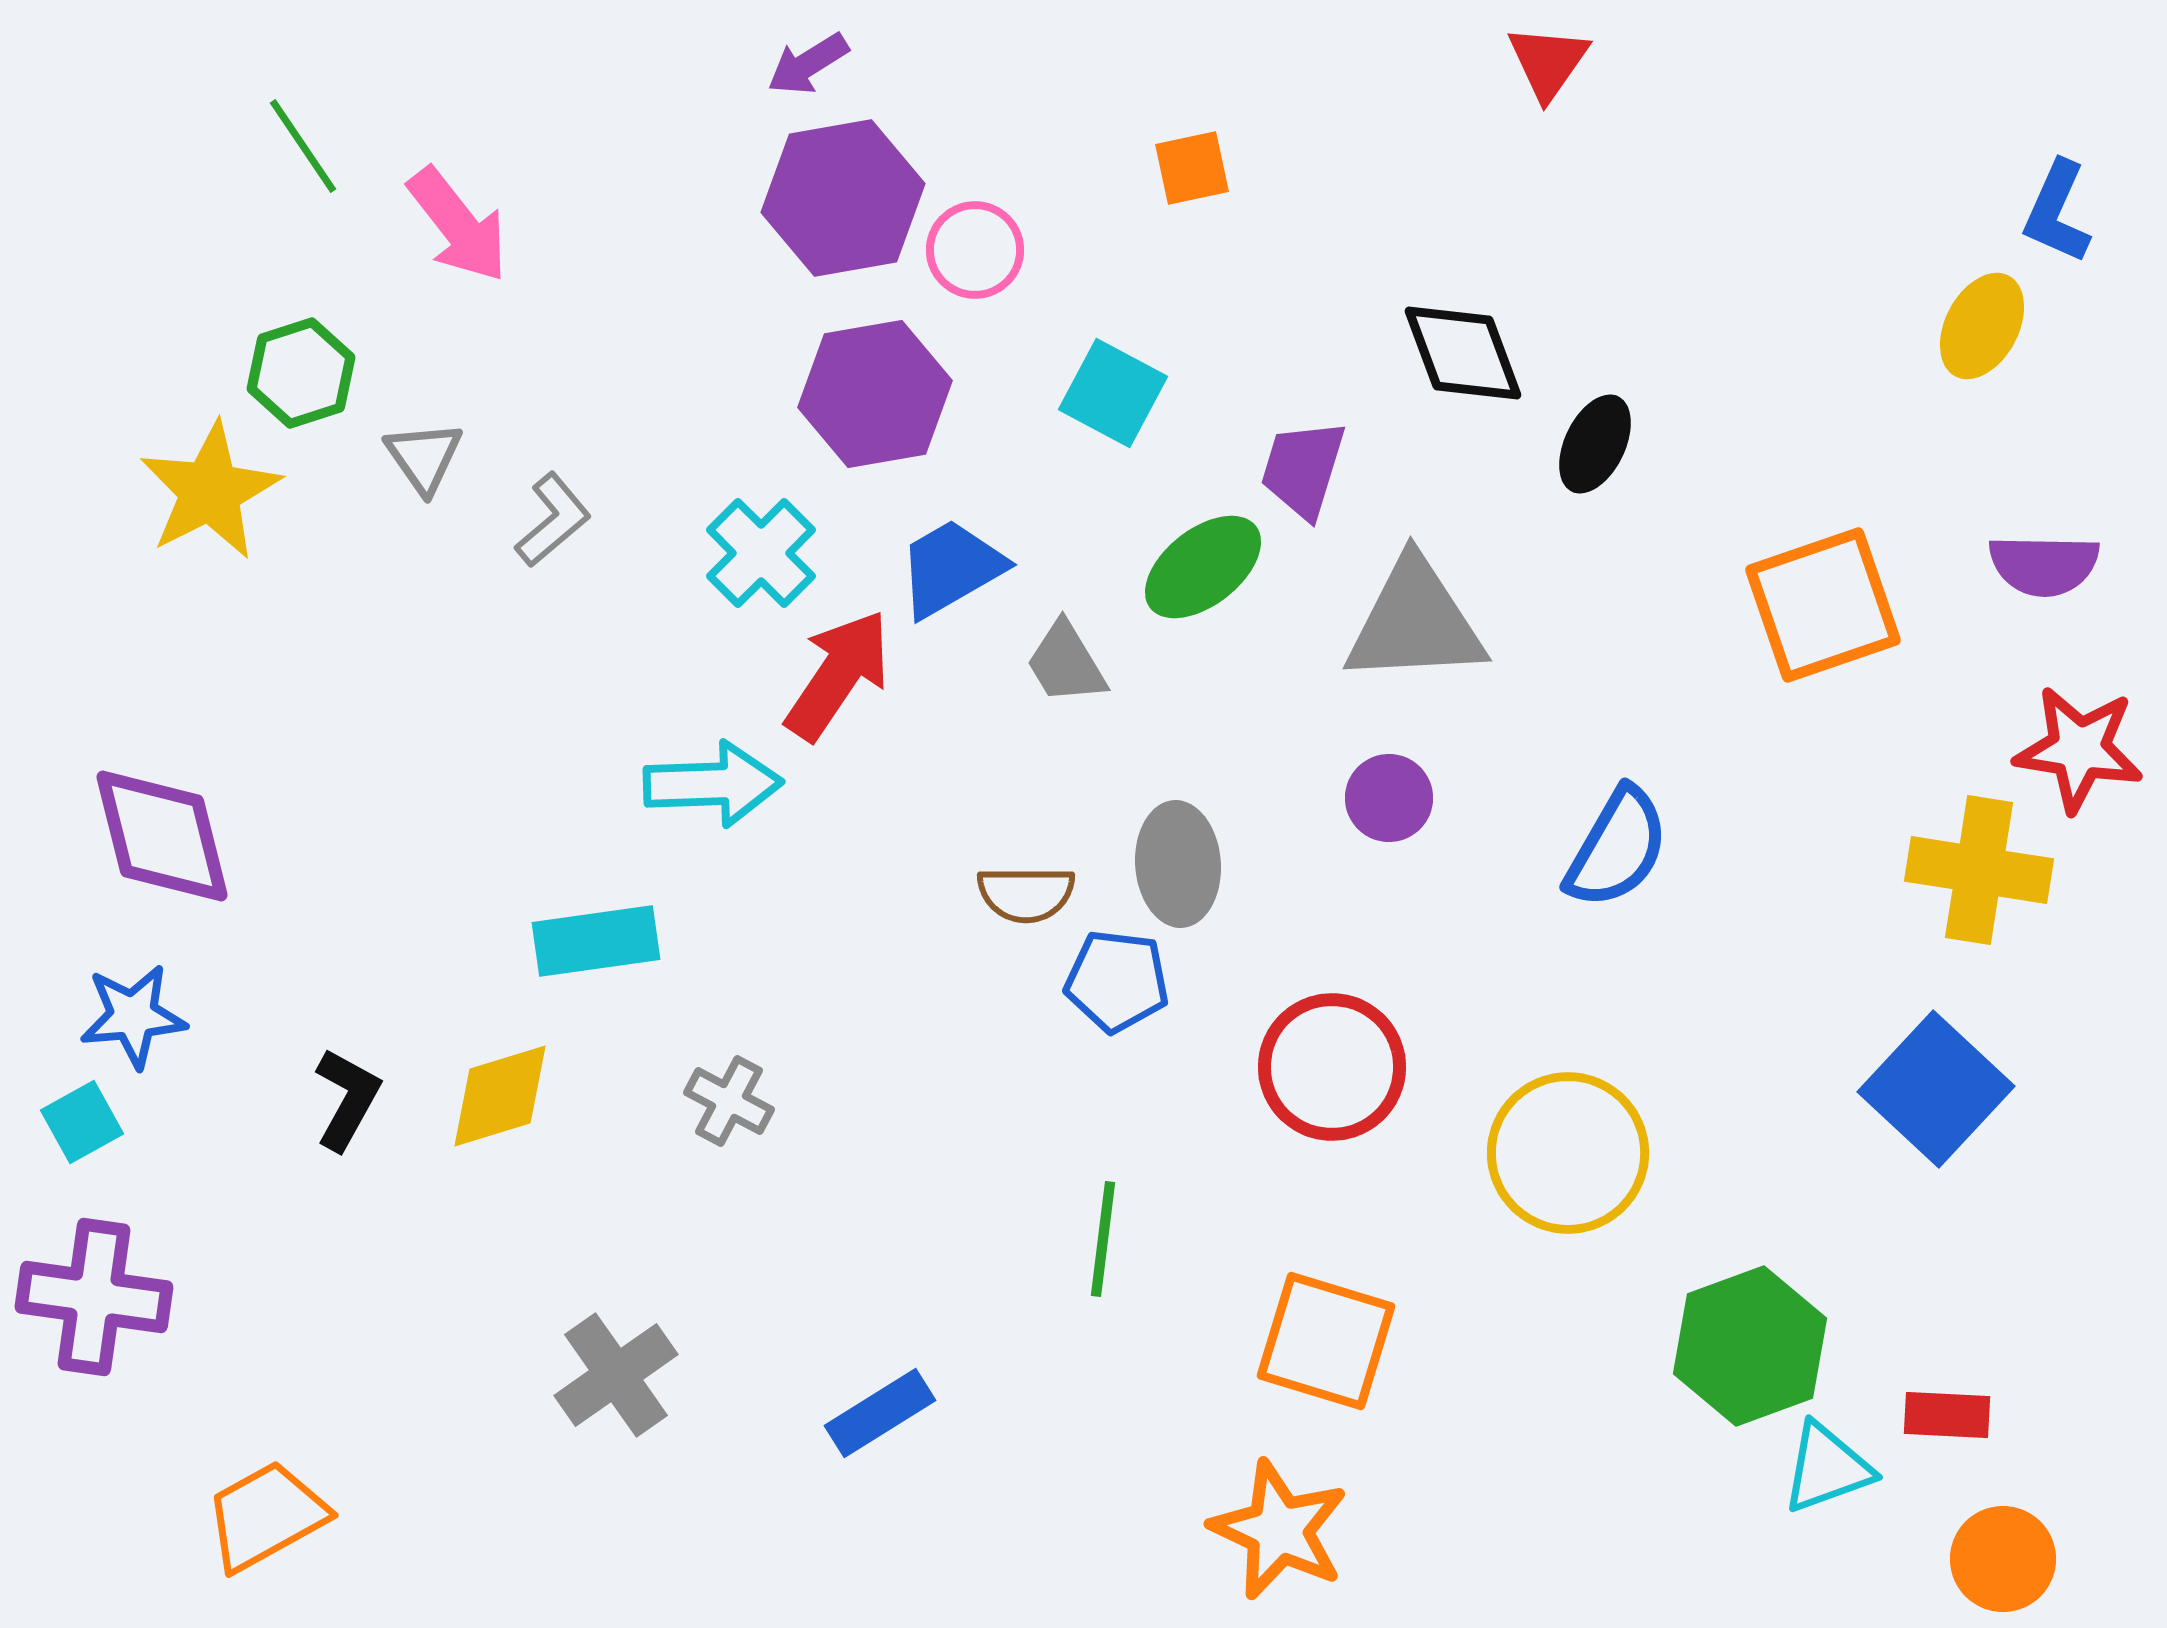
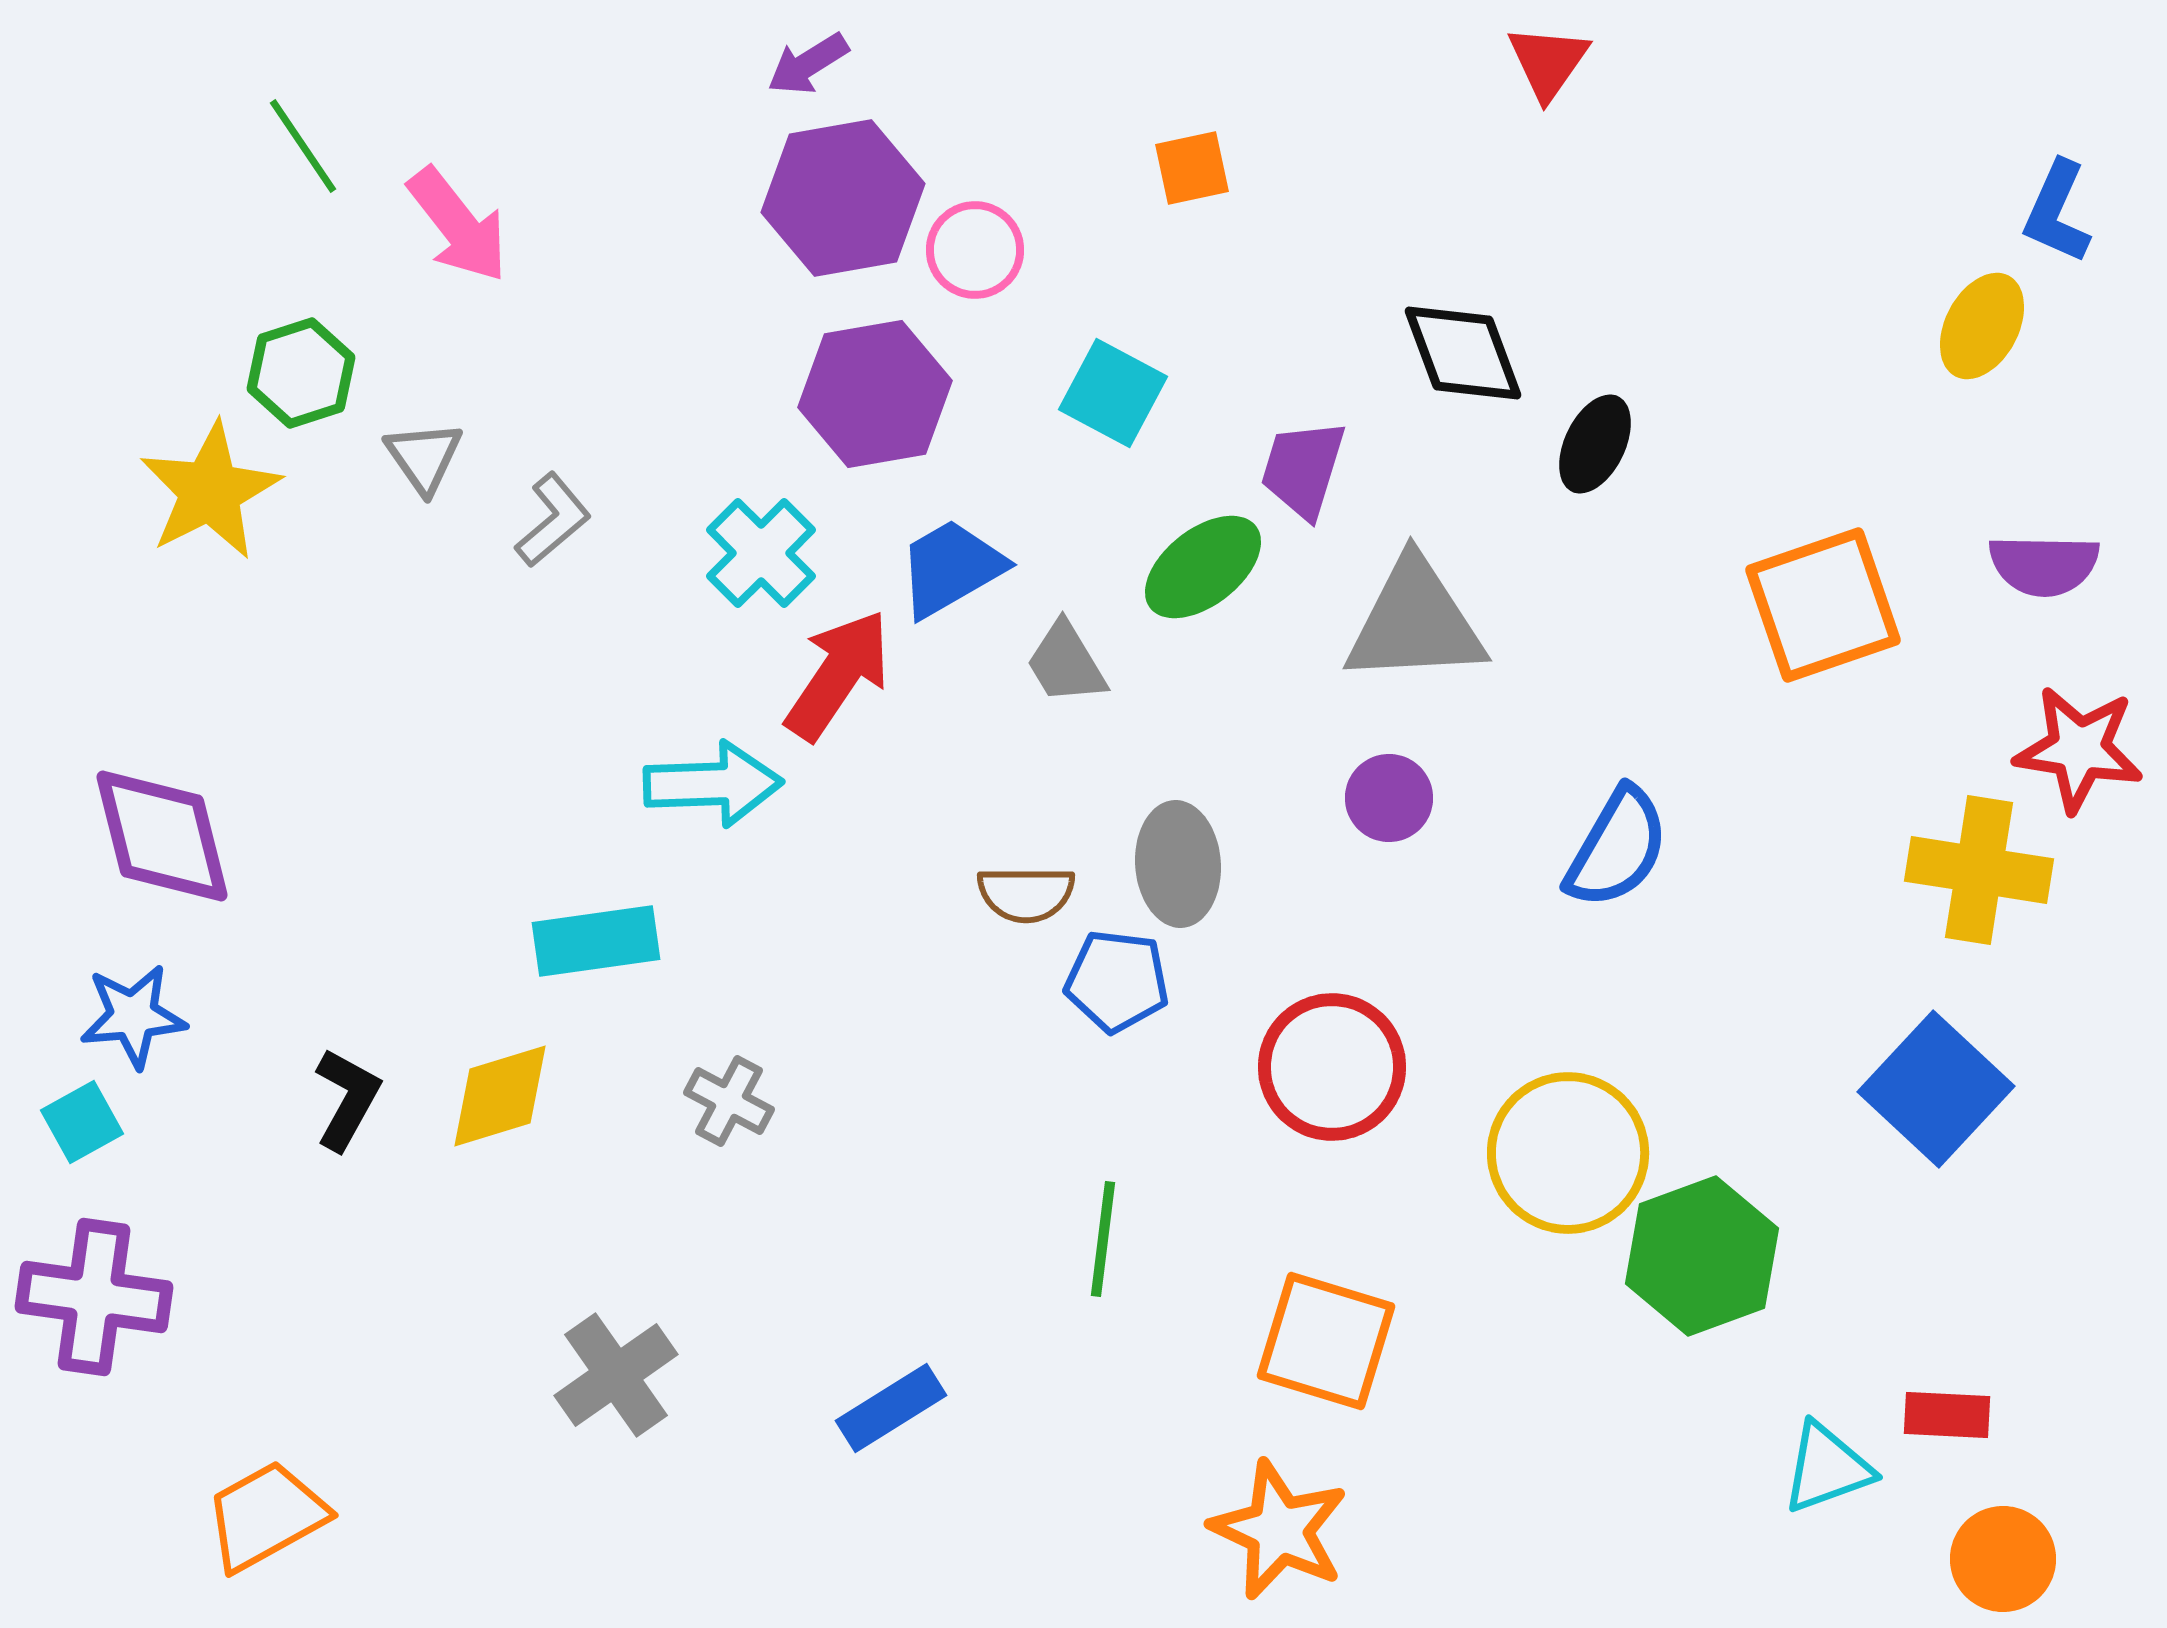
green hexagon at (1750, 1346): moved 48 px left, 90 px up
blue rectangle at (880, 1413): moved 11 px right, 5 px up
